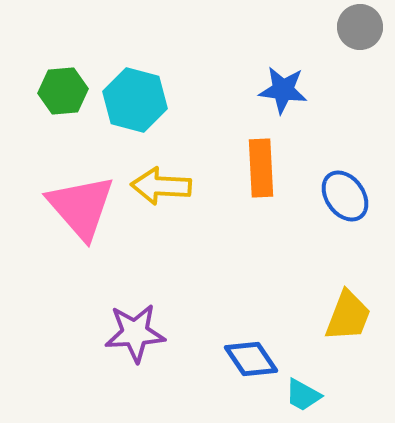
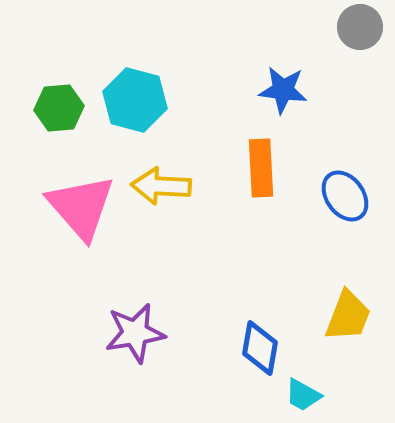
green hexagon: moved 4 px left, 17 px down
purple star: rotated 6 degrees counterclockwise
blue diamond: moved 9 px right, 11 px up; rotated 44 degrees clockwise
